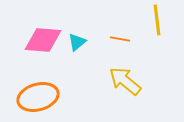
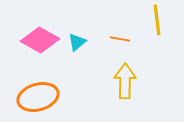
pink diamond: moved 3 px left; rotated 24 degrees clockwise
yellow arrow: rotated 52 degrees clockwise
